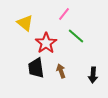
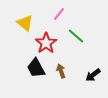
pink line: moved 5 px left
black trapezoid: rotated 20 degrees counterclockwise
black arrow: rotated 49 degrees clockwise
